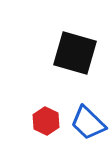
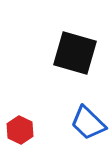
red hexagon: moved 26 px left, 9 px down
